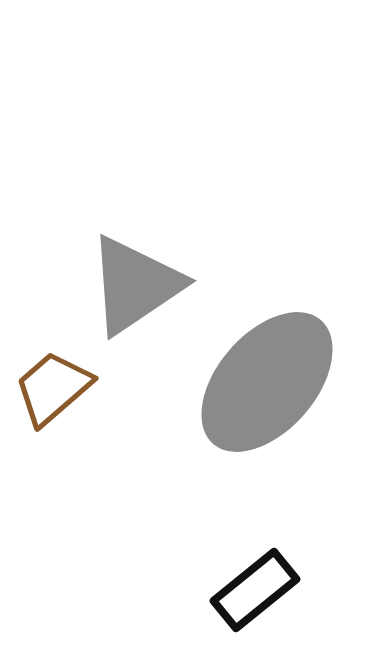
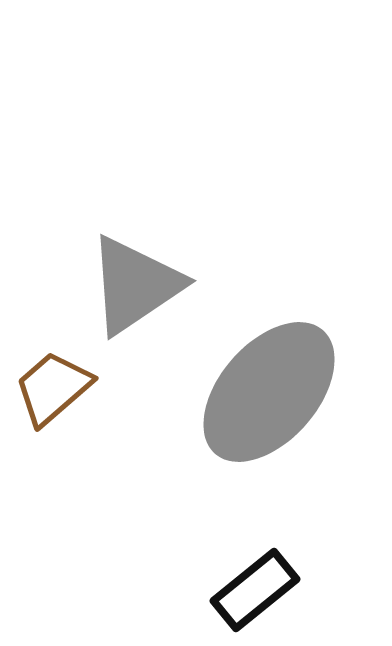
gray ellipse: moved 2 px right, 10 px down
